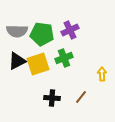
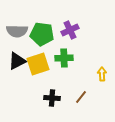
green cross: rotated 18 degrees clockwise
